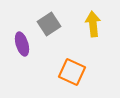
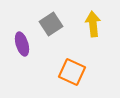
gray square: moved 2 px right
